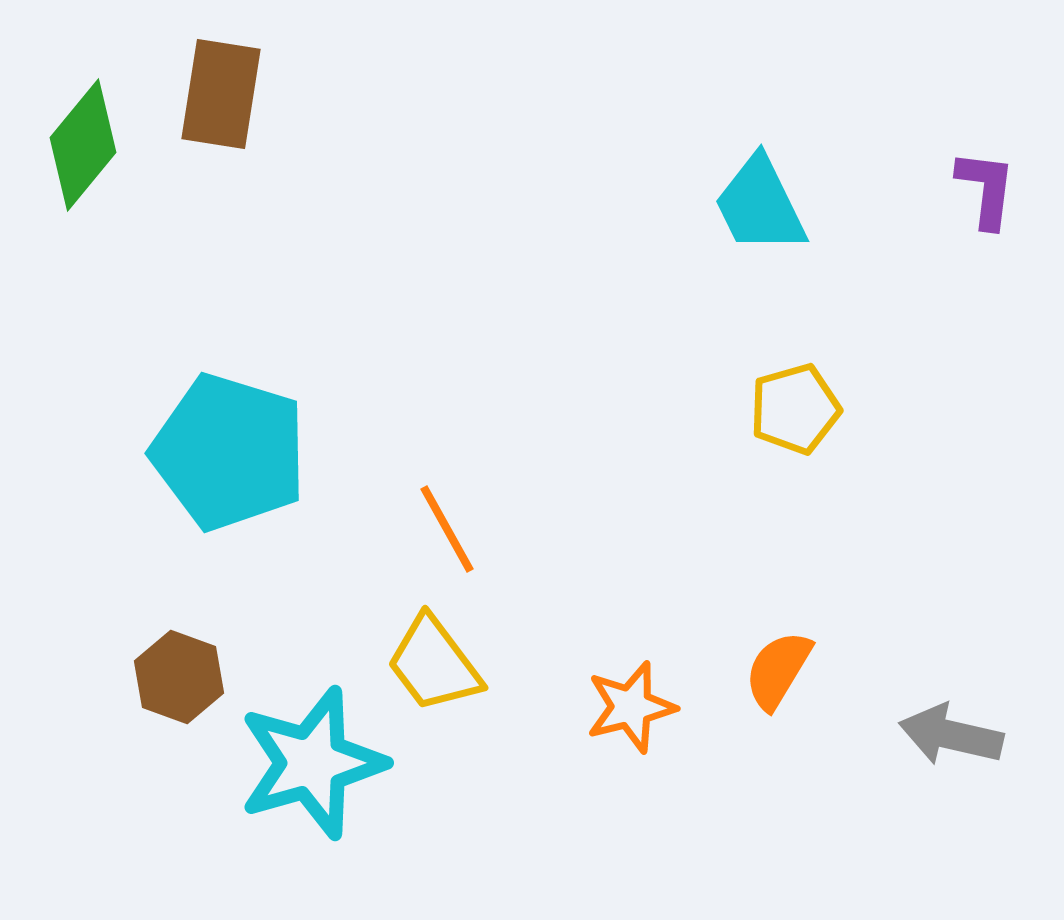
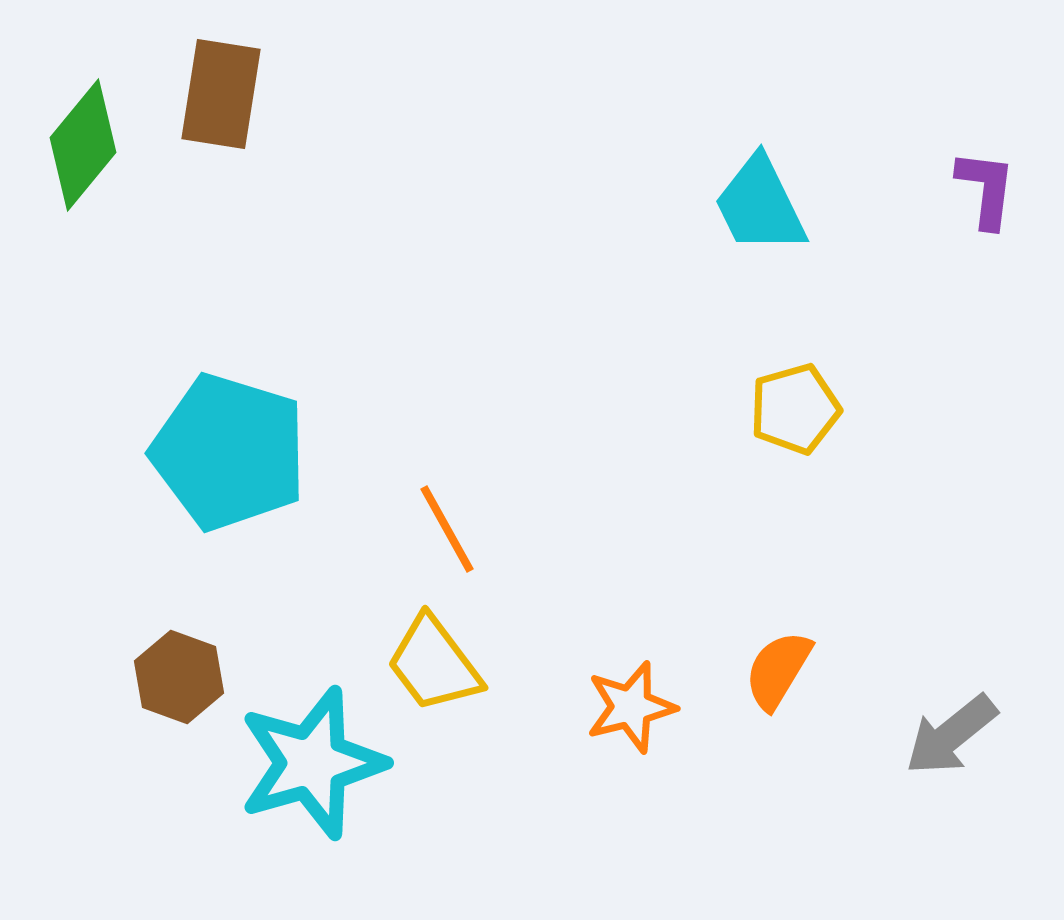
gray arrow: rotated 52 degrees counterclockwise
